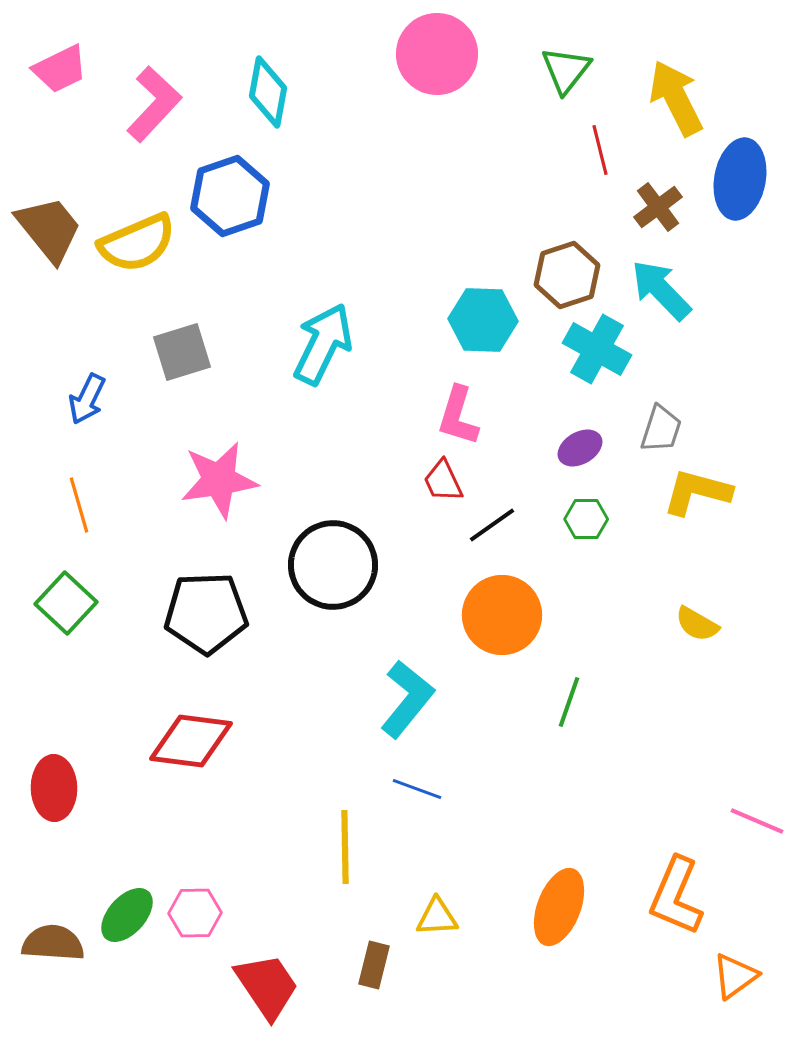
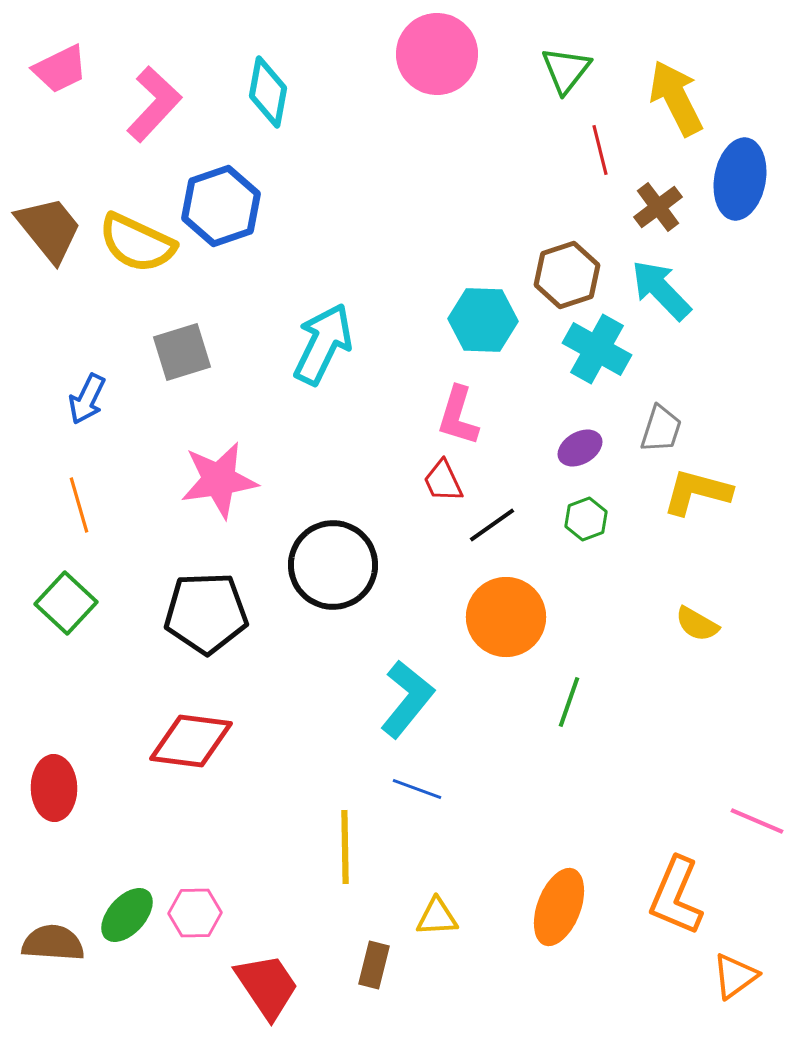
blue hexagon at (230, 196): moved 9 px left, 10 px down
yellow semicircle at (137, 243): rotated 48 degrees clockwise
green hexagon at (586, 519): rotated 21 degrees counterclockwise
orange circle at (502, 615): moved 4 px right, 2 px down
